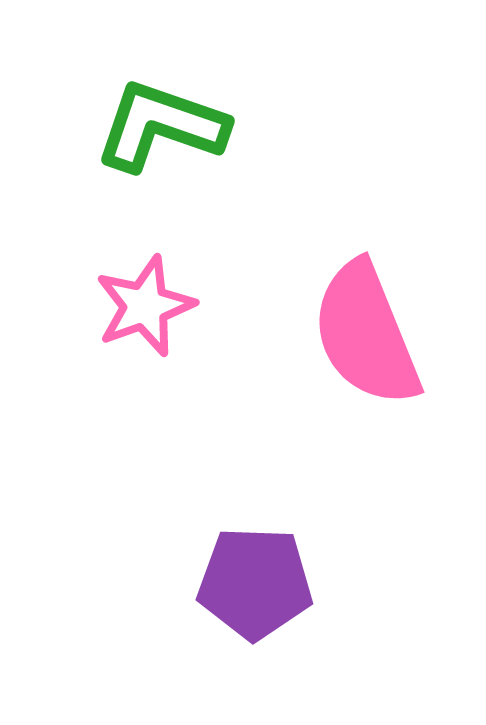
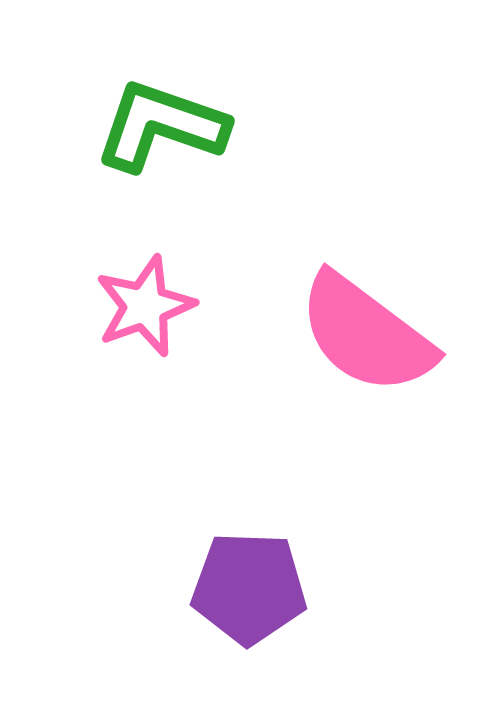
pink semicircle: rotated 31 degrees counterclockwise
purple pentagon: moved 6 px left, 5 px down
